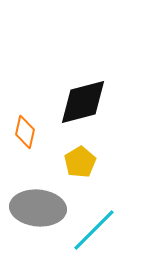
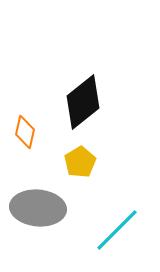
black diamond: rotated 24 degrees counterclockwise
cyan line: moved 23 px right
